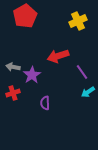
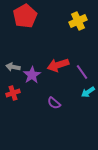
red arrow: moved 9 px down
purple semicircle: moved 9 px right; rotated 48 degrees counterclockwise
